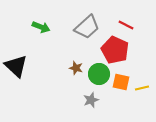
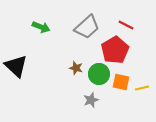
red pentagon: rotated 16 degrees clockwise
